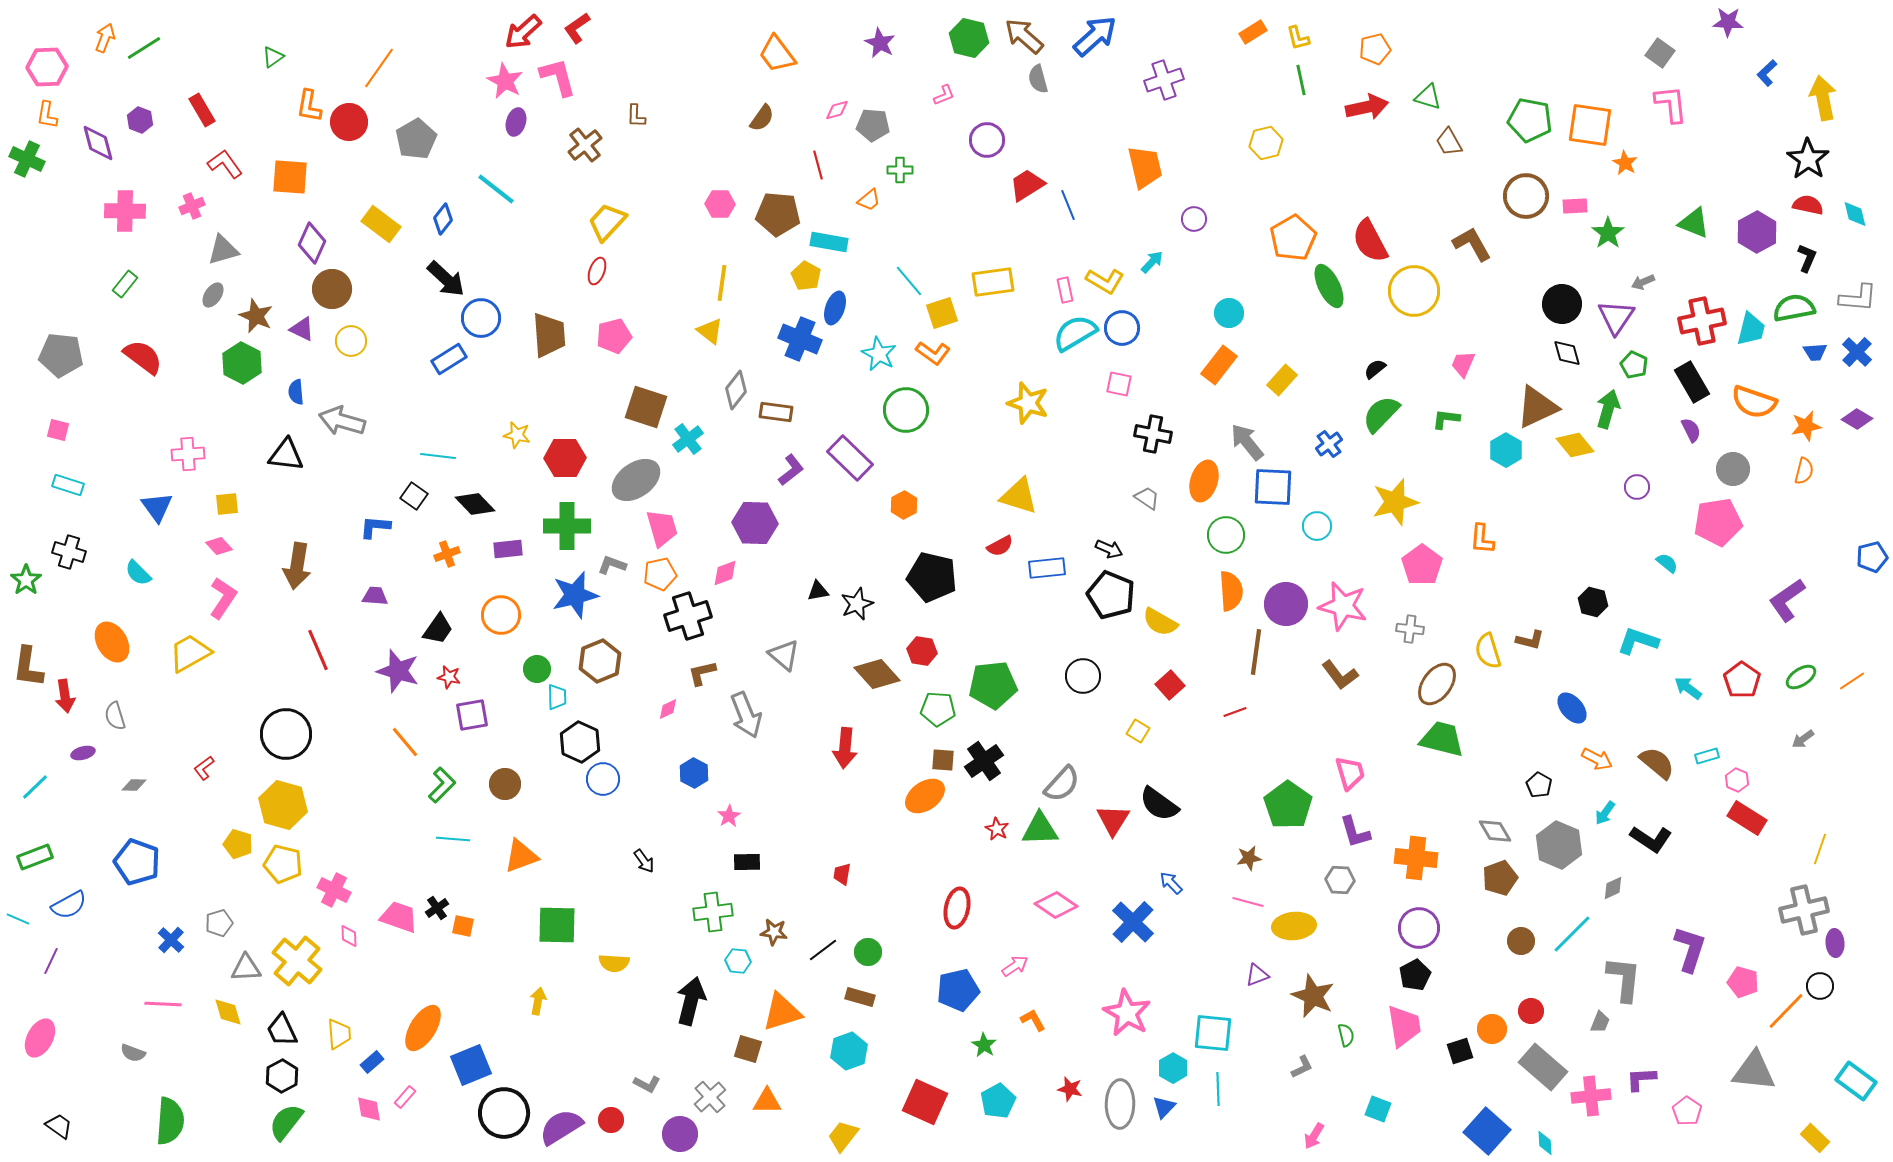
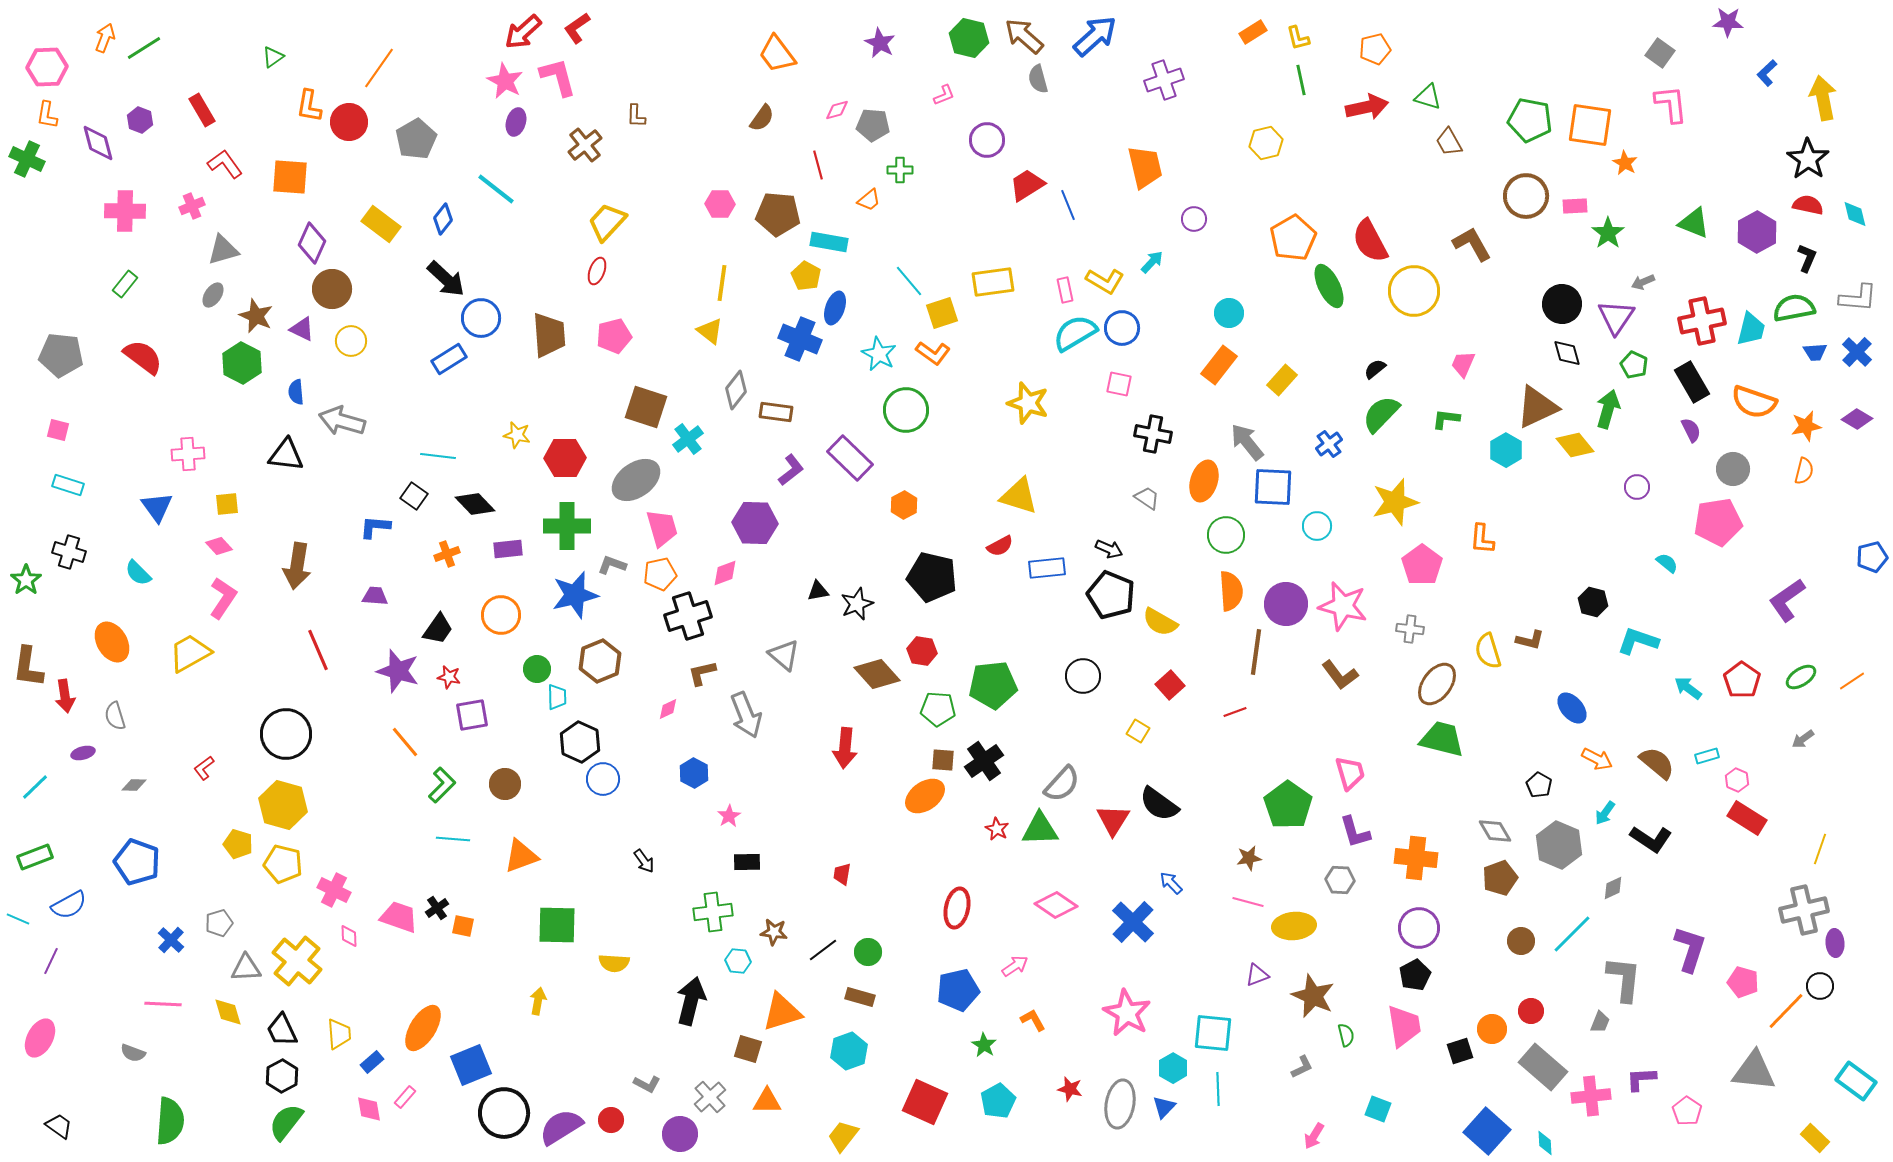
gray ellipse at (1120, 1104): rotated 9 degrees clockwise
